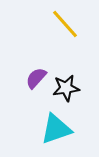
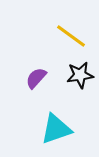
yellow line: moved 6 px right, 12 px down; rotated 12 degrees counterclockwise
black star: moved 14 px right, 13 px up
